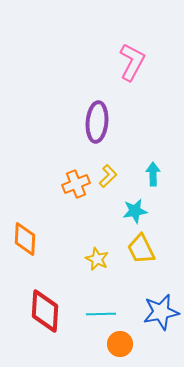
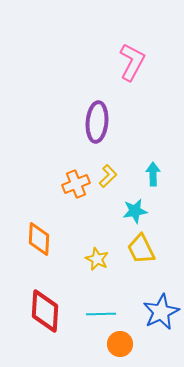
orange diamond: moved 14 px right
blue star: rotated 15 degrees counterclockwise
